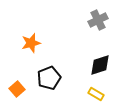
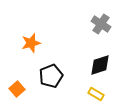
gray cross: moved 3 px right, 4 px down; rotated 30 degrees counterclockwise
black pentagon: moved 2 px right, 2 px up
